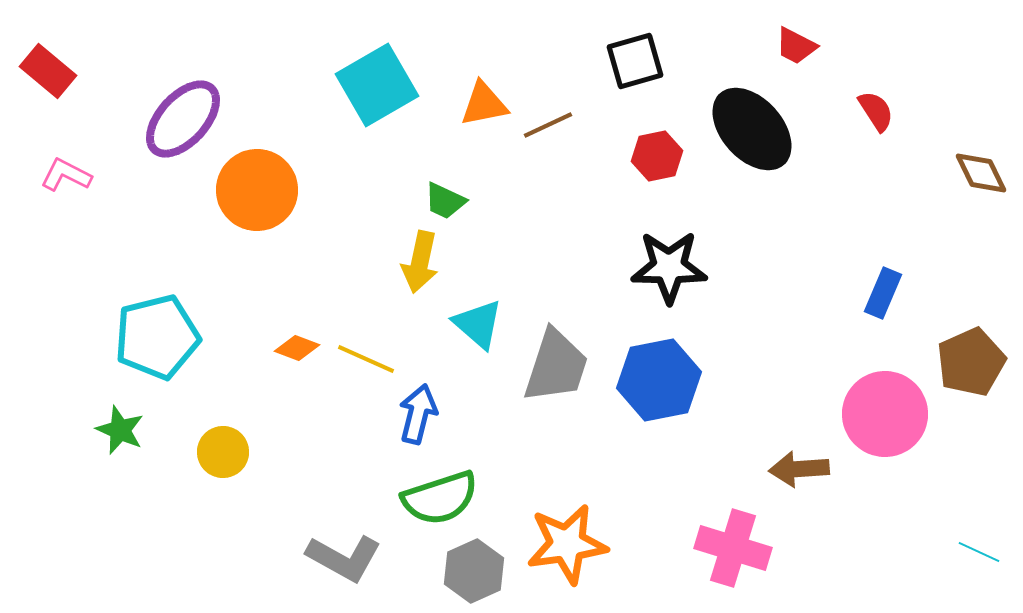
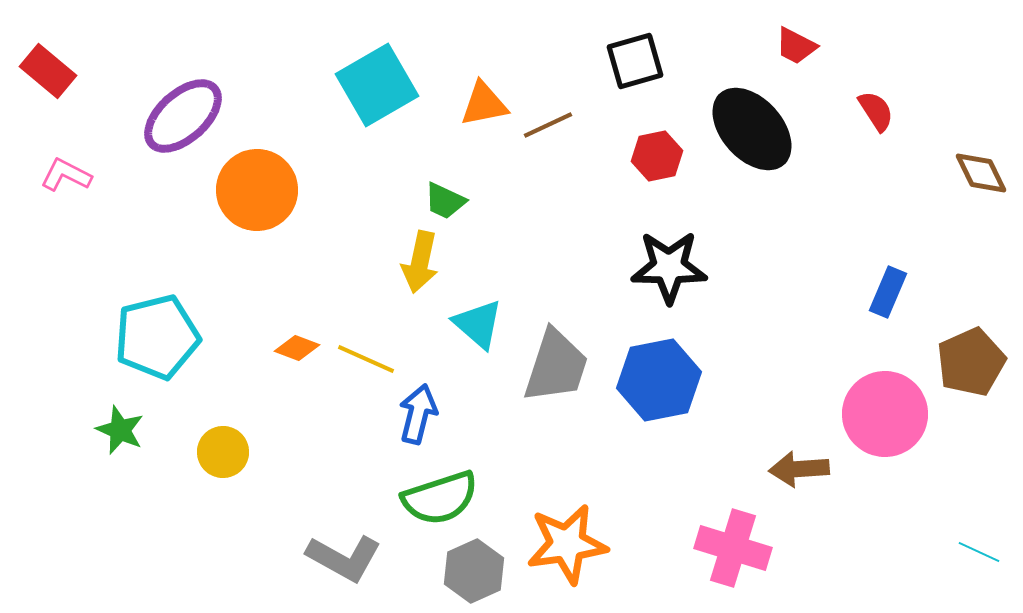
purple ellipse: moved 3 px up; rotated 6 degrees clockwise
blue rectangle: moved 5 px right, 1 px up
